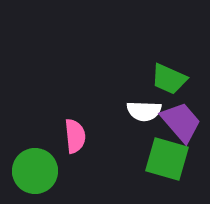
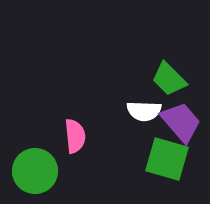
green trapezoid: rotated 21 degrees clockwise
